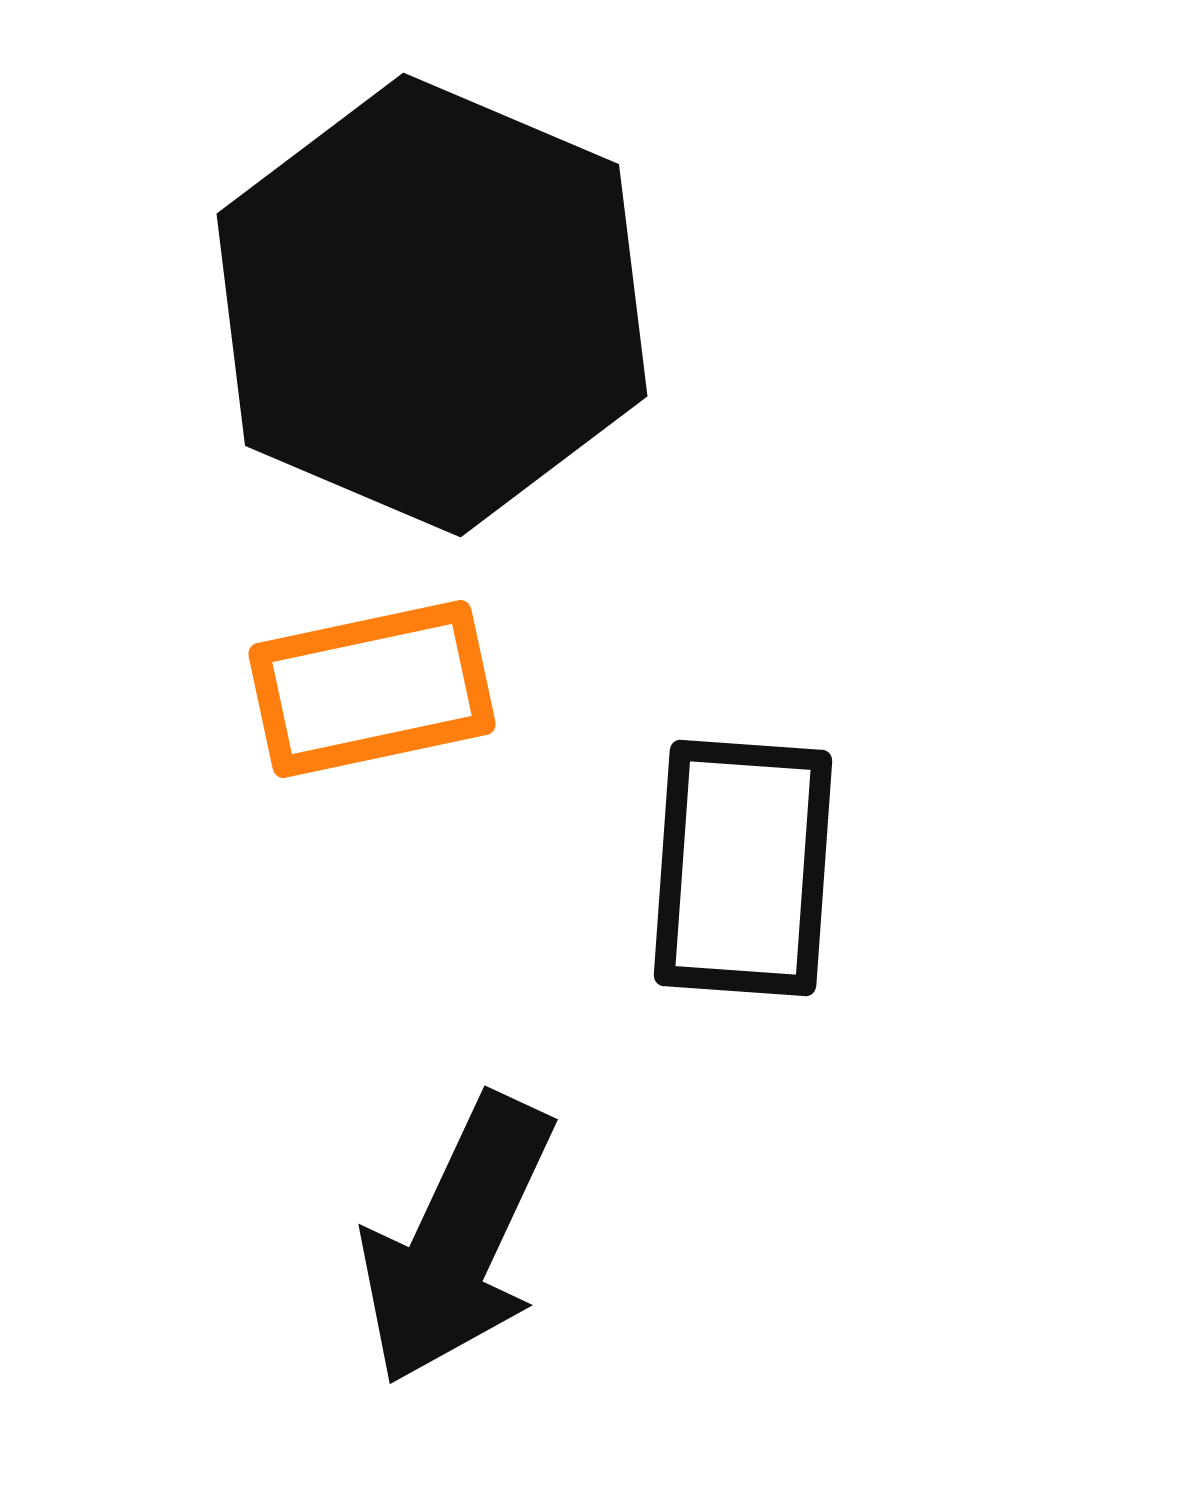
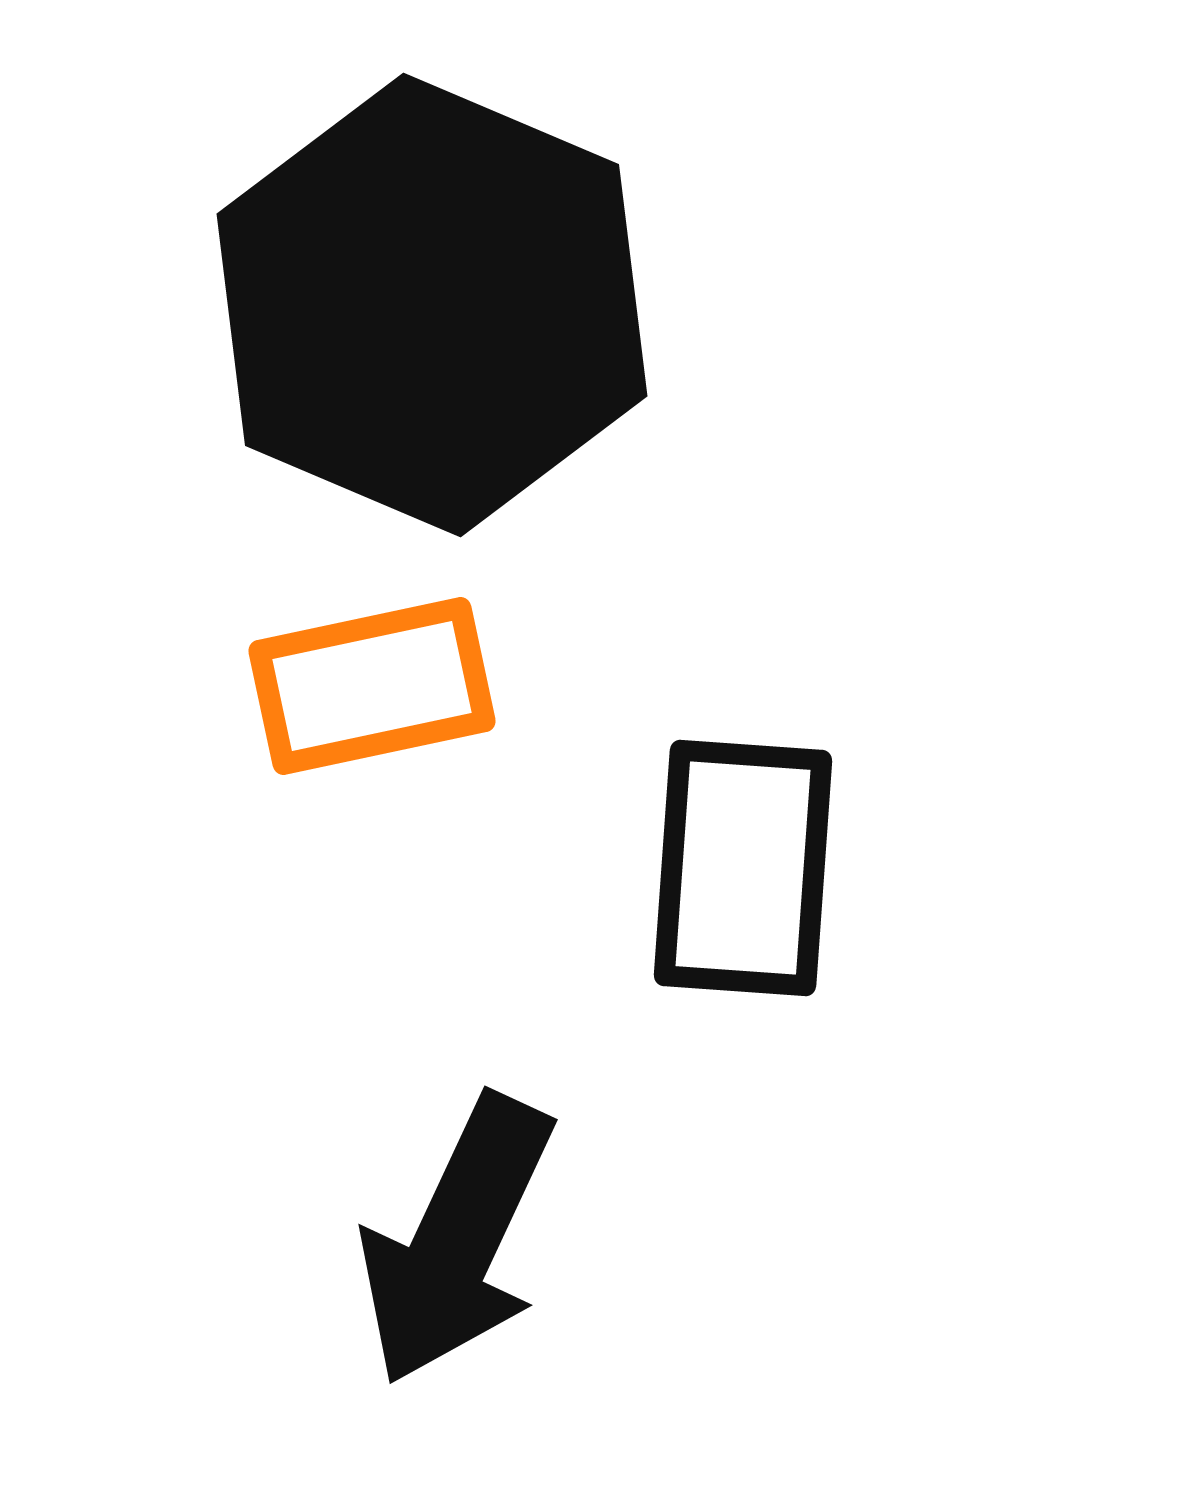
orange rectangle: moved 3 px up
